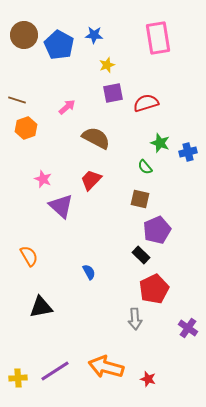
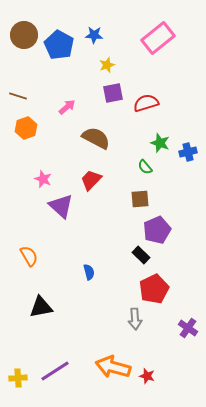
pink rectangle: rotated 60 degrees clockwise
brown line: moved 1 px right, 4 px up
brown square: rotated 18 degrees counterclockwise
blue semicircle: rotated 14 degrees clockwise
orange arrow: moved 7 px right
red star: moved 1 px left, 3 px up
